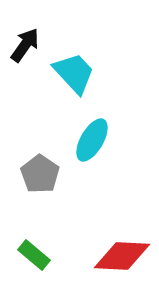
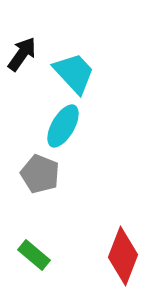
black arrow: moved 3 px left, 9 px down
cyan ellipse: moved 29 px left, 14 px up
gray pentagon: rotated 12 degrees counterclockwise
red diamond: moved 1 px right; rotated 72 degrees counterclockwise
